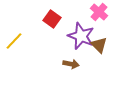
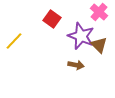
brown arrow: moved 5 px right, 1 px down
